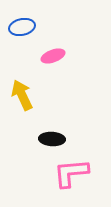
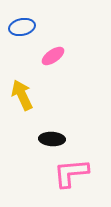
pink ellipse: rotated 15 degrees counterclockwise
